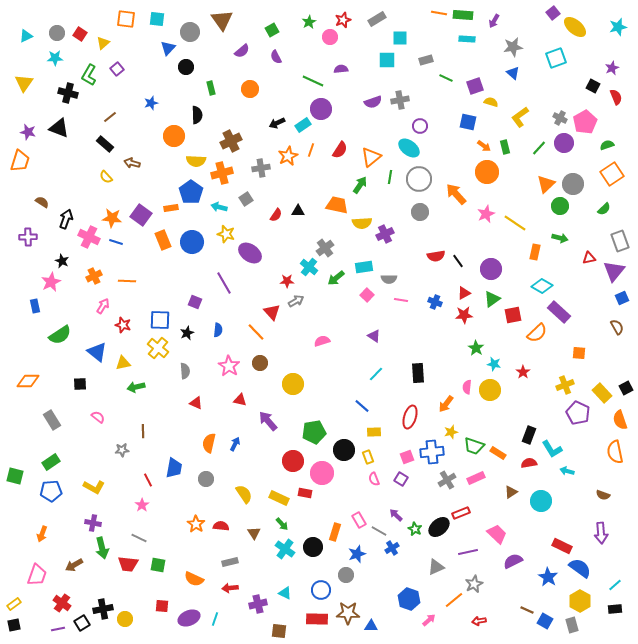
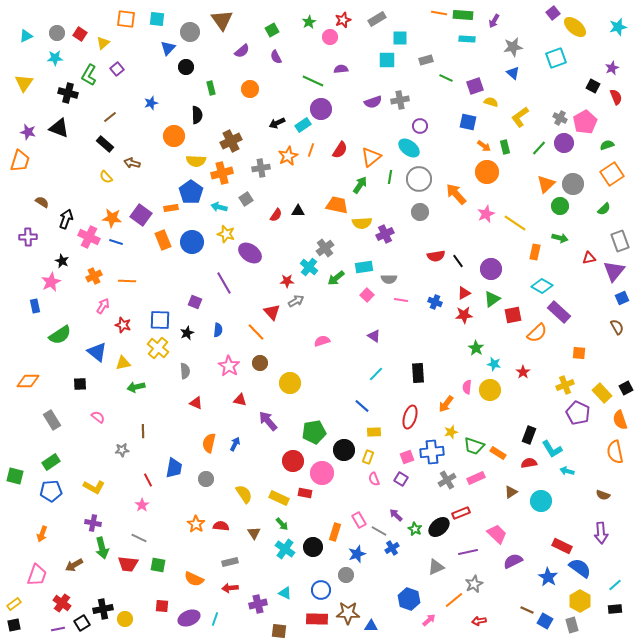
yellow circle at (293, 384): moved 3 px left, 1 px up
yellow rectangle at (368, 457): rotated 40 degrees clockwise
